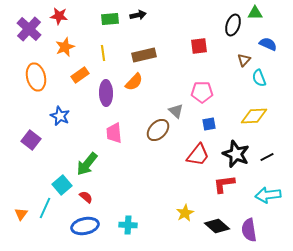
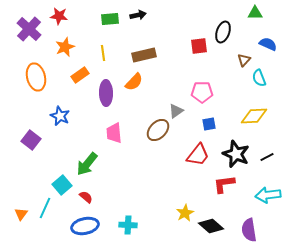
black ellipse: moved 10 px left, 7 px down
gray triangle: rotated 42 degrees clockwise
black diamond: moved 6 px left
